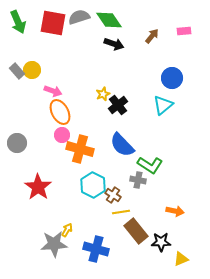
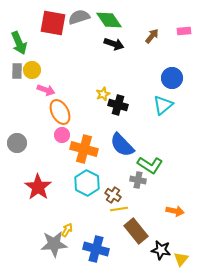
green arrow: moved 1 px right, 21 px down
gray rectangle: rotated 42 degrees clockwise
pink arrow: moved 7 px left, 1 px up
black cross: rotated 36 degrees counterclockwise
orange cross: moved 4 px right
cyan hexagon: moved 6 px left, 2 px up
yellow line: moved 2 px left, 3 px up
black star: moved 8 px down; rotated 12 degrees clockwise
yellow triangle: rotated 28 degrees counterclockwise
